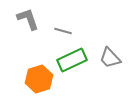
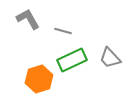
gray L-shape: rotated 10 degrees counterclockwise
